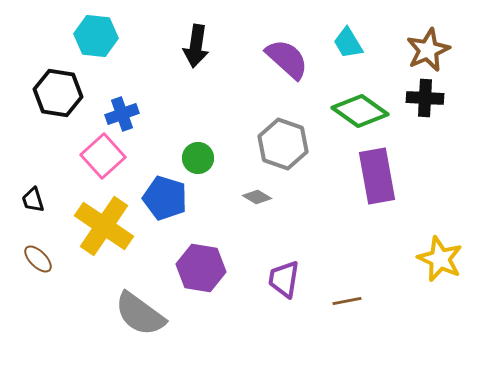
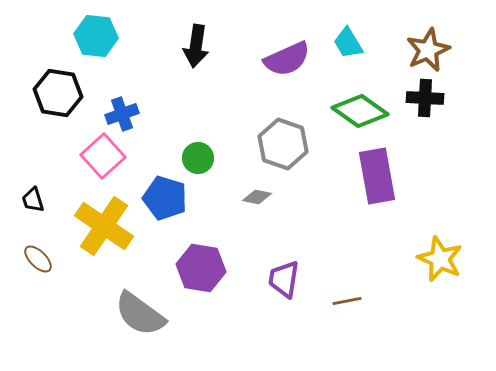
purple semicircle: rotated 114 degrees clockwise
gray diamond: rotated 20 degrees counterclockwise
